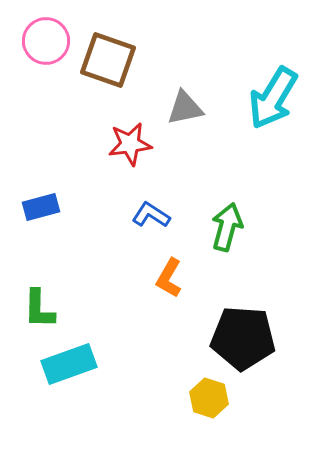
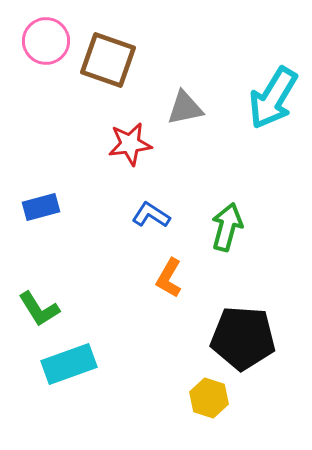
green L-shape: rotated 33 degrees counterclockwise
